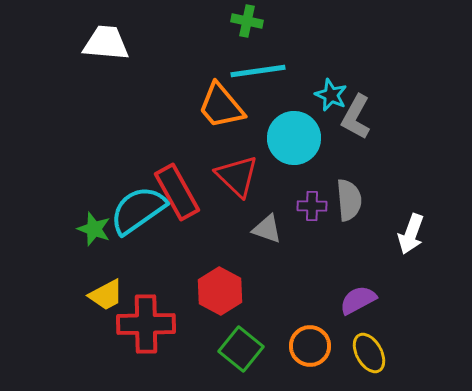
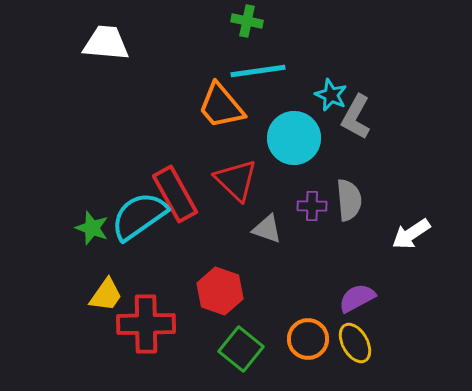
red triangle: moved 1 px left, 4 px down
red rectangle: moved 2 px left, 2 px down
cyan semicircle: moved 1 px right, 6 px down
green star: moved 2 px left, 1 px up
white arrow: rotated 36 degrees clockwise
red hexagon: rotated 9 degrees counterclockwise
yellow trapezoid: rotated 27 degrees counterclockwise
purple semicircle: moved 1 px left, 2 px up
orange circle: moved 2 px left, 7 px up
yellow ellipse: moved 14 px left, 10 px up
